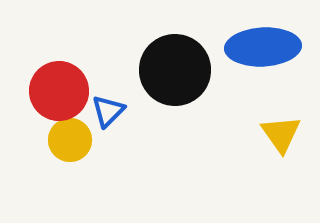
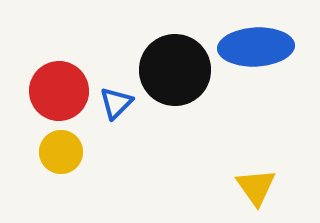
blue ellipse: moved 7 px left
blue triangle: moved 8 px right, 8 px up
yellow triangle: moved 25 px left, 53 px down
yellow circle: moved 9 px left, 12 px down
